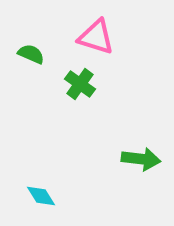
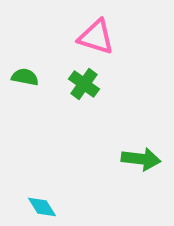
green semicircle: moved 6 px left, 23 px down; rotated 12 degrees counterclockwise
green cross: moved 4 px right
cyan diamond: moved 1 px right, 11 px down
